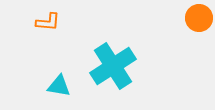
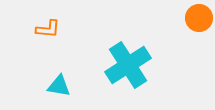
orange L-shape: moved 7 px down
cyan cross: moved 15 px right, 1 px up
